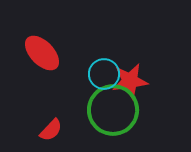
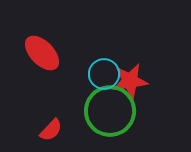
green circle: moved 3 px left, 1 px down
